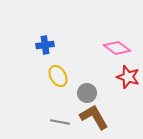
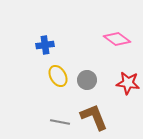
pink diamond: moved 9 px up
red star: moved 6 px down; rotated 10 degrees counterclockwise
gray circle: moved 13 px up
brown L-shape: rotated 8 degrees clockwise
